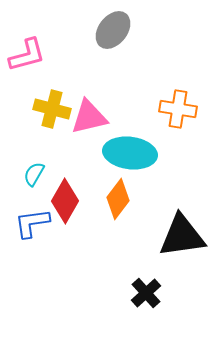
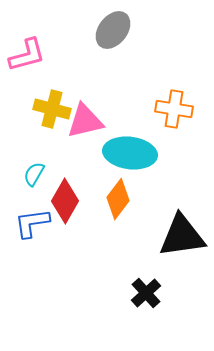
orange cross: moved 4 px left
pink triangle: moved 4 px left, 4 px down
